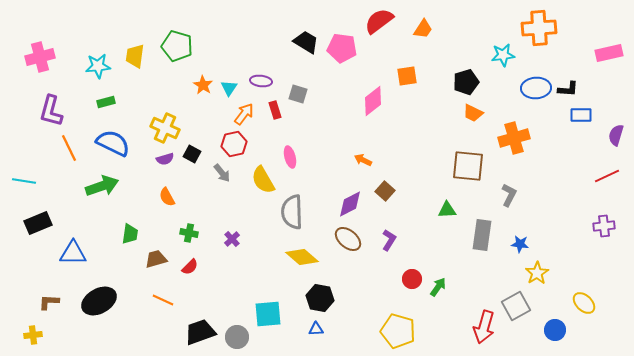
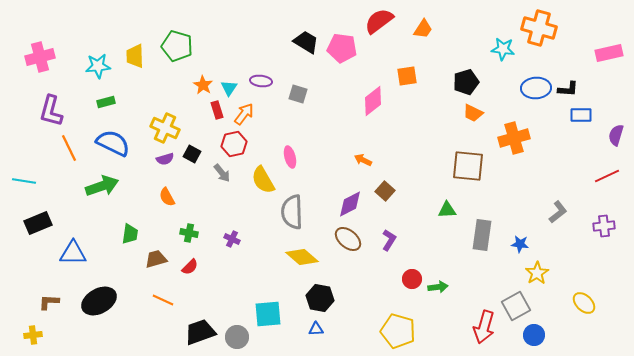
orange cross at (539, 28): rotated 20 degrees clockwise
cyan star at (503, 55): moved 6 px up; rotated 15 degrees clockwise
yellow trapezoid at (135, 56): rotated 10 degrees counterclockwise
red rectangle at (275, 110): moved 58 px left
gray L-shape at (509, 195): moved 49 px right, 17 px down; rotated 25 degrees clockwise
purple cross at (232, 239): rotated 21 degrees counterclockwise
green arrow at (438, 287): rotated 48 degrees clockwise
blue circle at (555, 330): moved 21 px left, 5 px down
